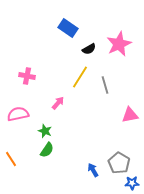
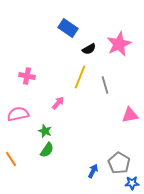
yellow line: rotated 10 degrees counterclockwise
blue arrow: moved 1 px down; rotated 56 degrees clockwise
